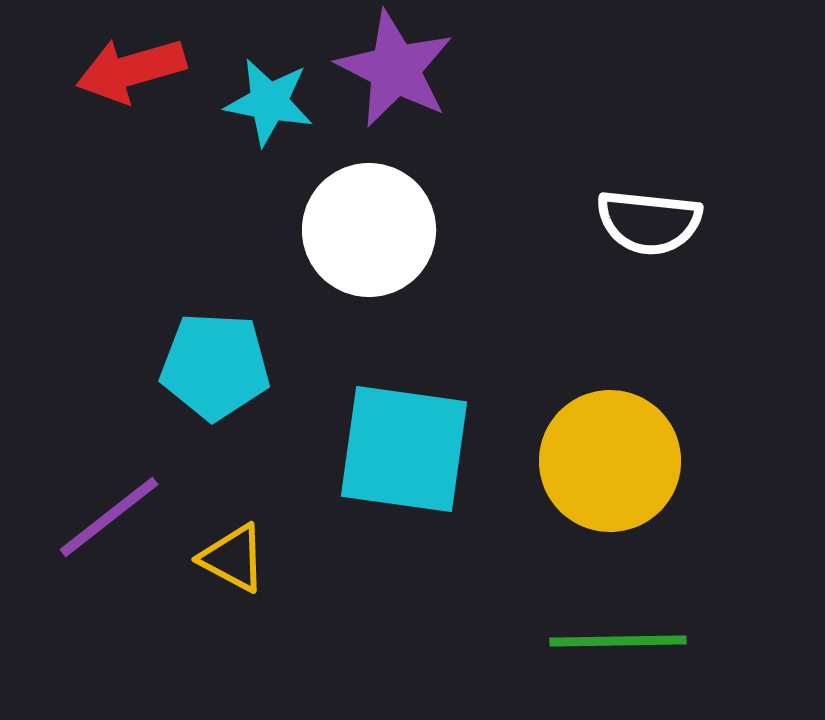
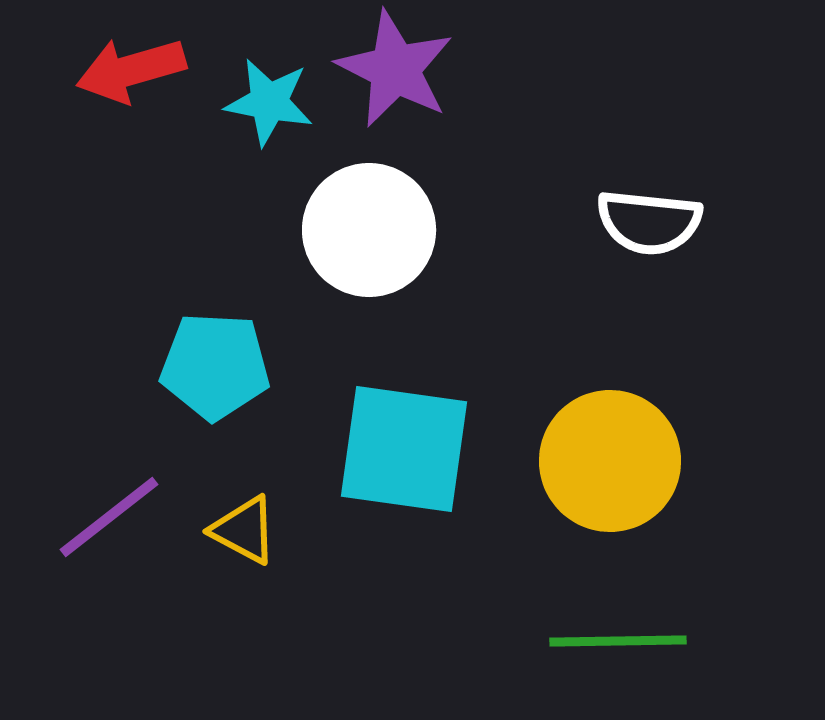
yellow triangle: moved 11 px right, 28 px up
